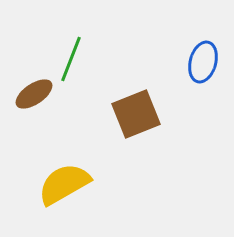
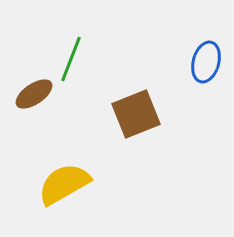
blue ellipse: moved 3 px right
